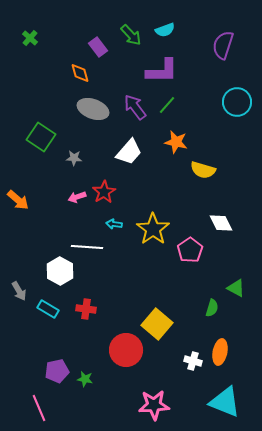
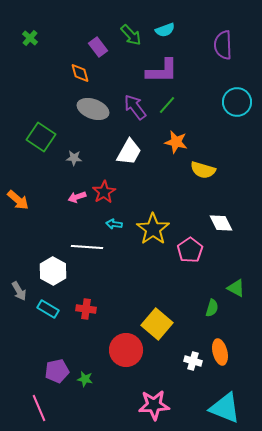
purple semicircle: rotated 20 degrees counterclockwise
white trapezoid: rotated 12 degrees counterclockwise
white hexagon: moved 7 px left
orange ellipse: rotated 25 degrees counterclockwise
cyan triangle: moved 6 px down
